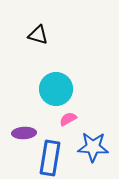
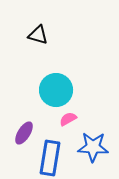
cyan circle: moved 1 px down
purple ellipse: rotated 55 degrees counterclockwise
